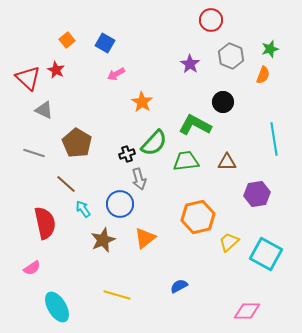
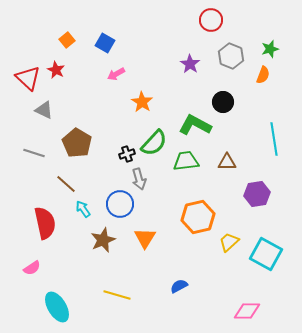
orange triangle: rotated 20 degrees counterclockwise
